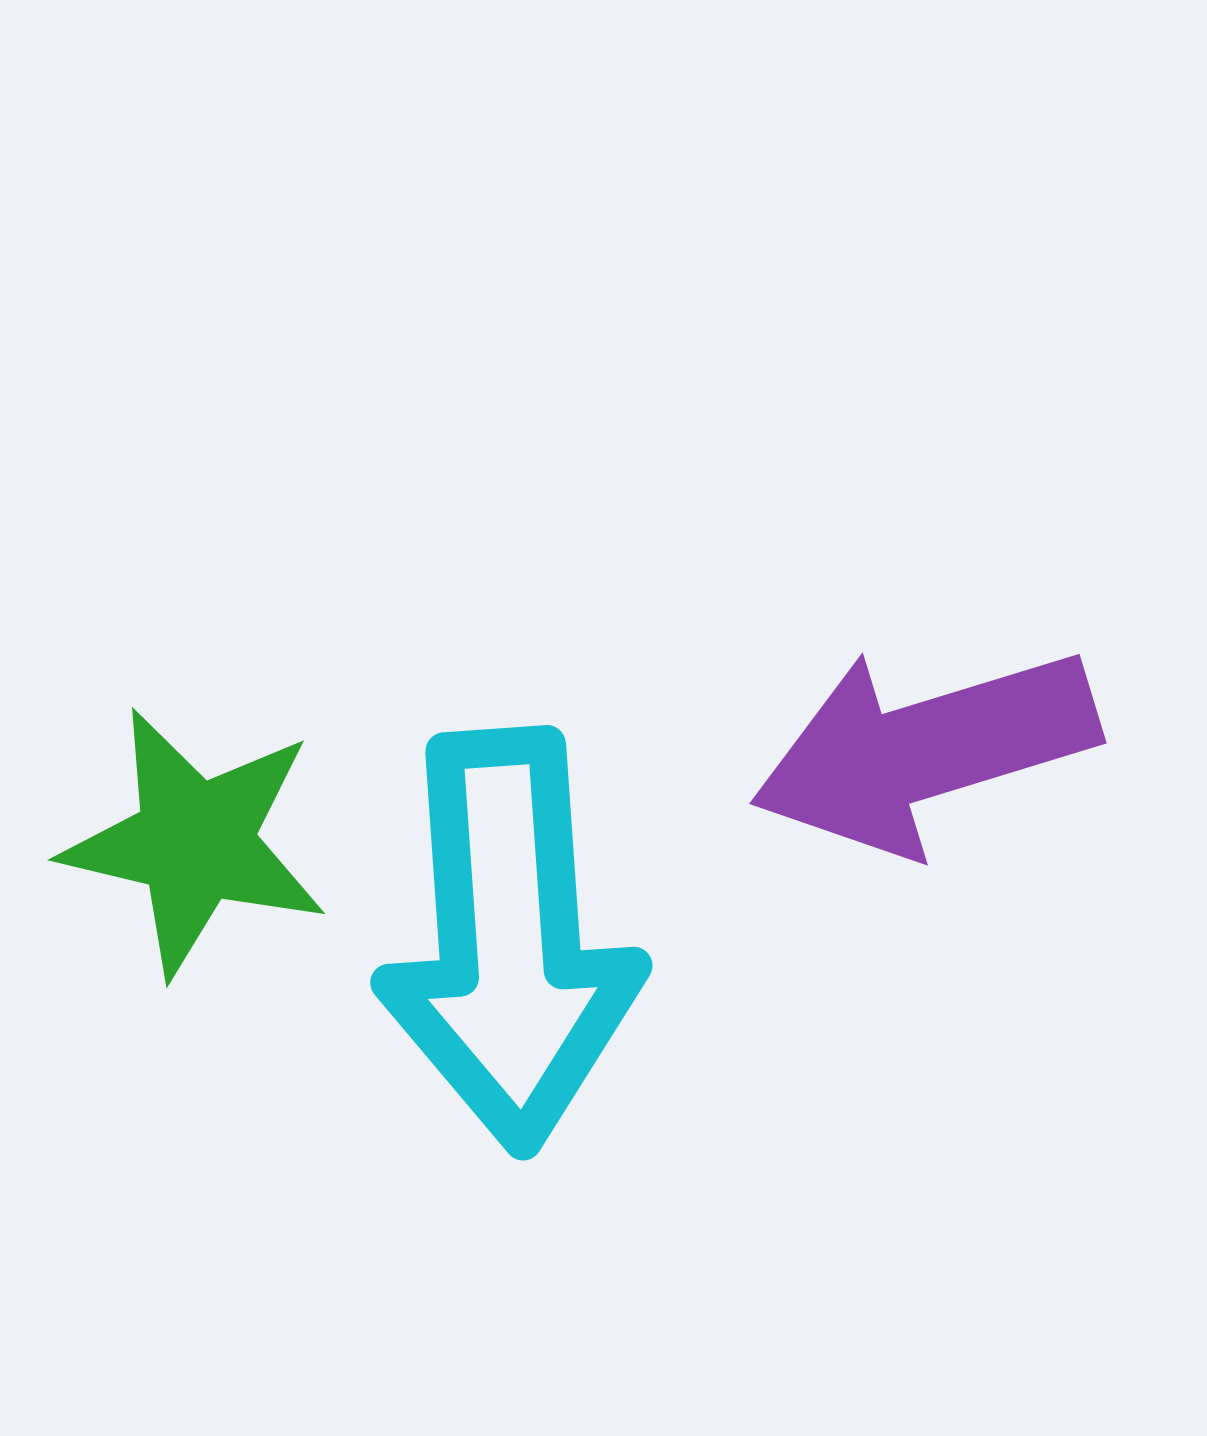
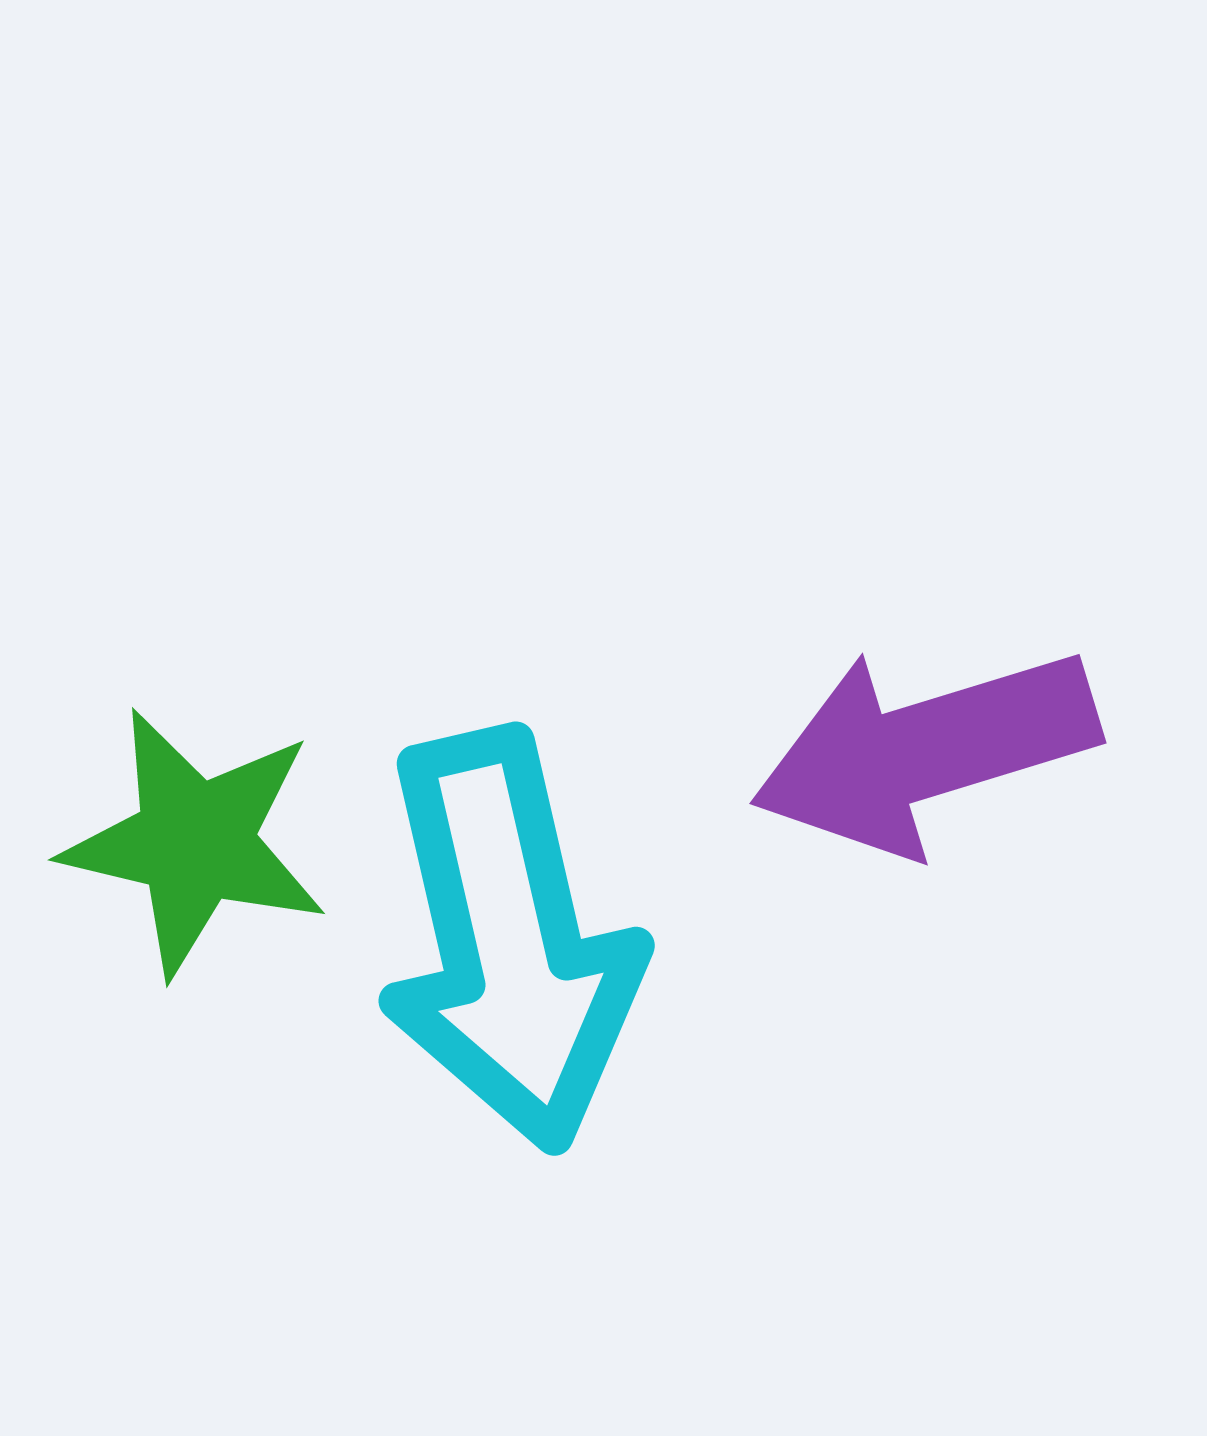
cyan arrow: rotated 9 degrees counterclockwise
